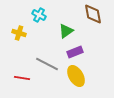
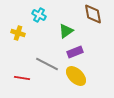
yellow cross: moved 1 px left
yellow ellipse: rotated 15 degrees counterclockwise
